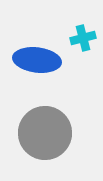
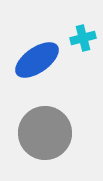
blue ellipse: rotated 42 degrees counterclockwise
